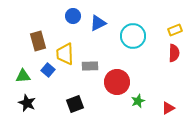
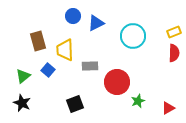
blue triangle: moved 2 px left
yellow rectangle: moved 1 px left, 2 px down
yellow trapezoid: moved 4 px up
green triangle: rotated 35 degrees counterclockwise
black star: moved 5 px left
